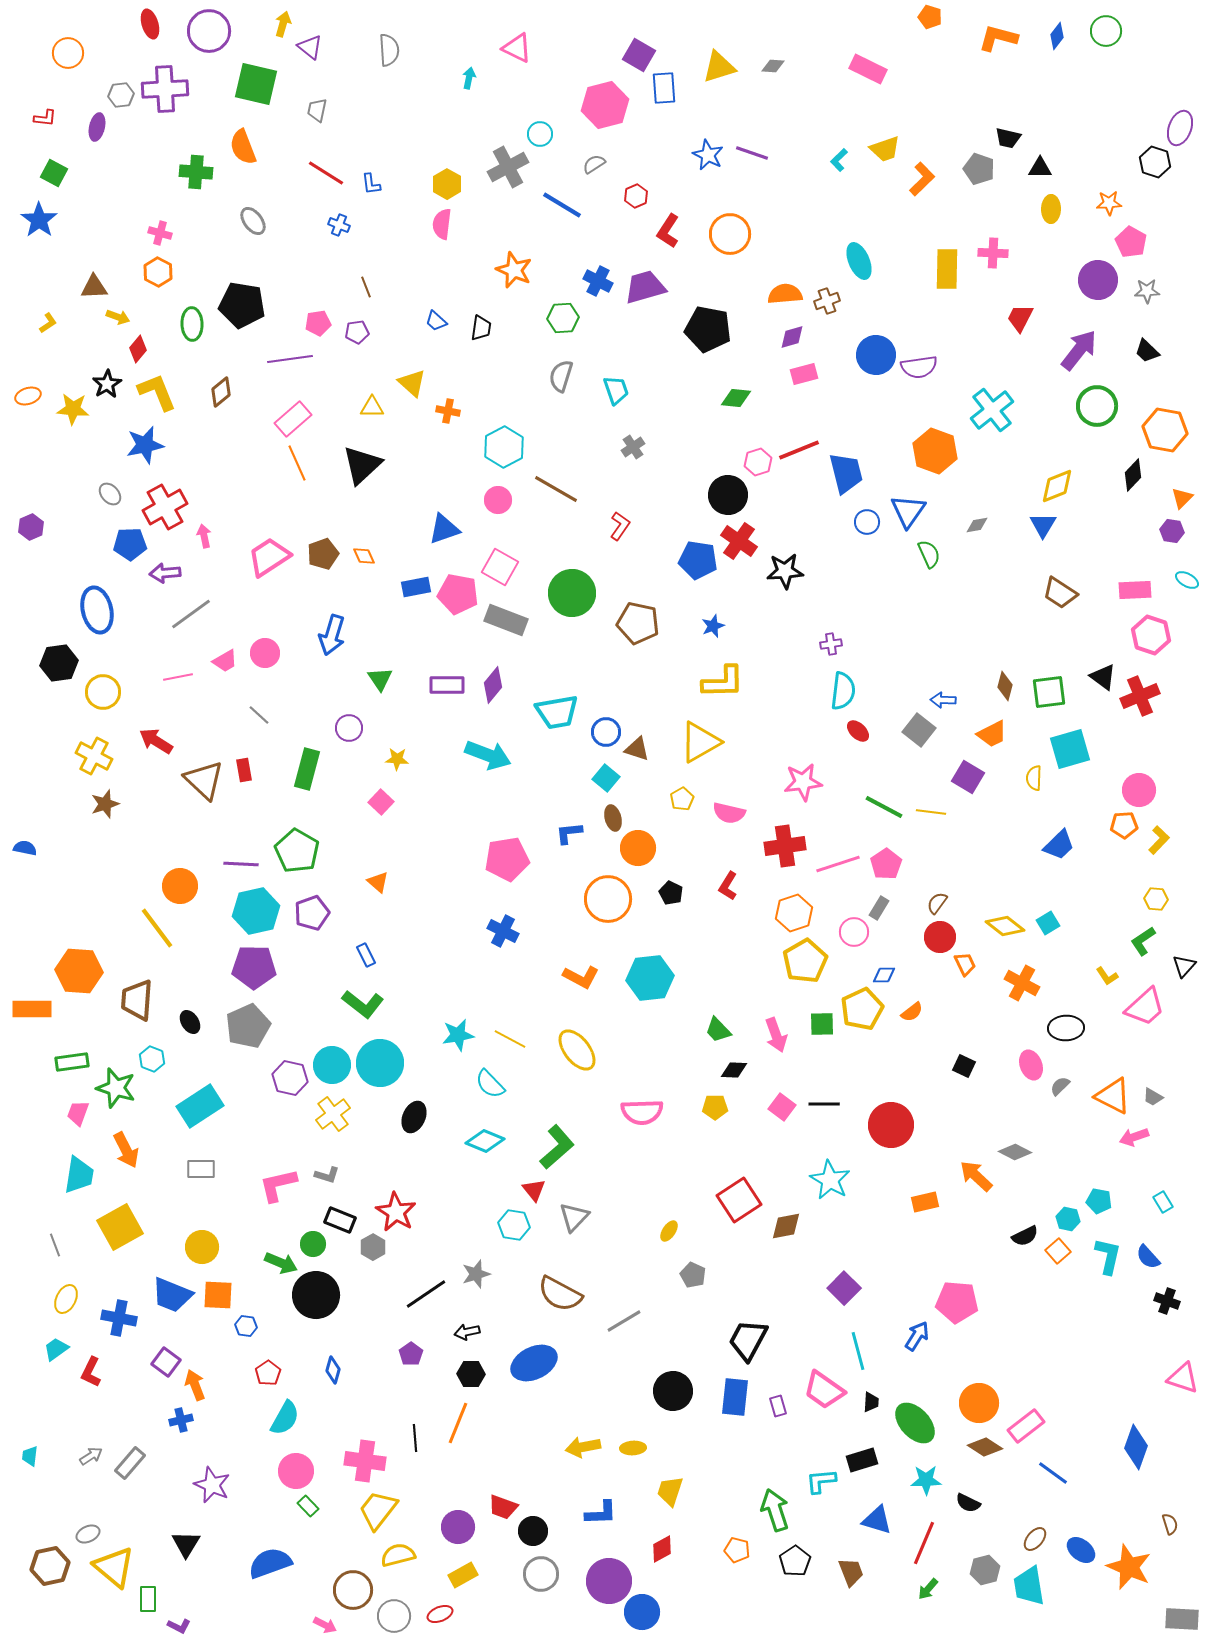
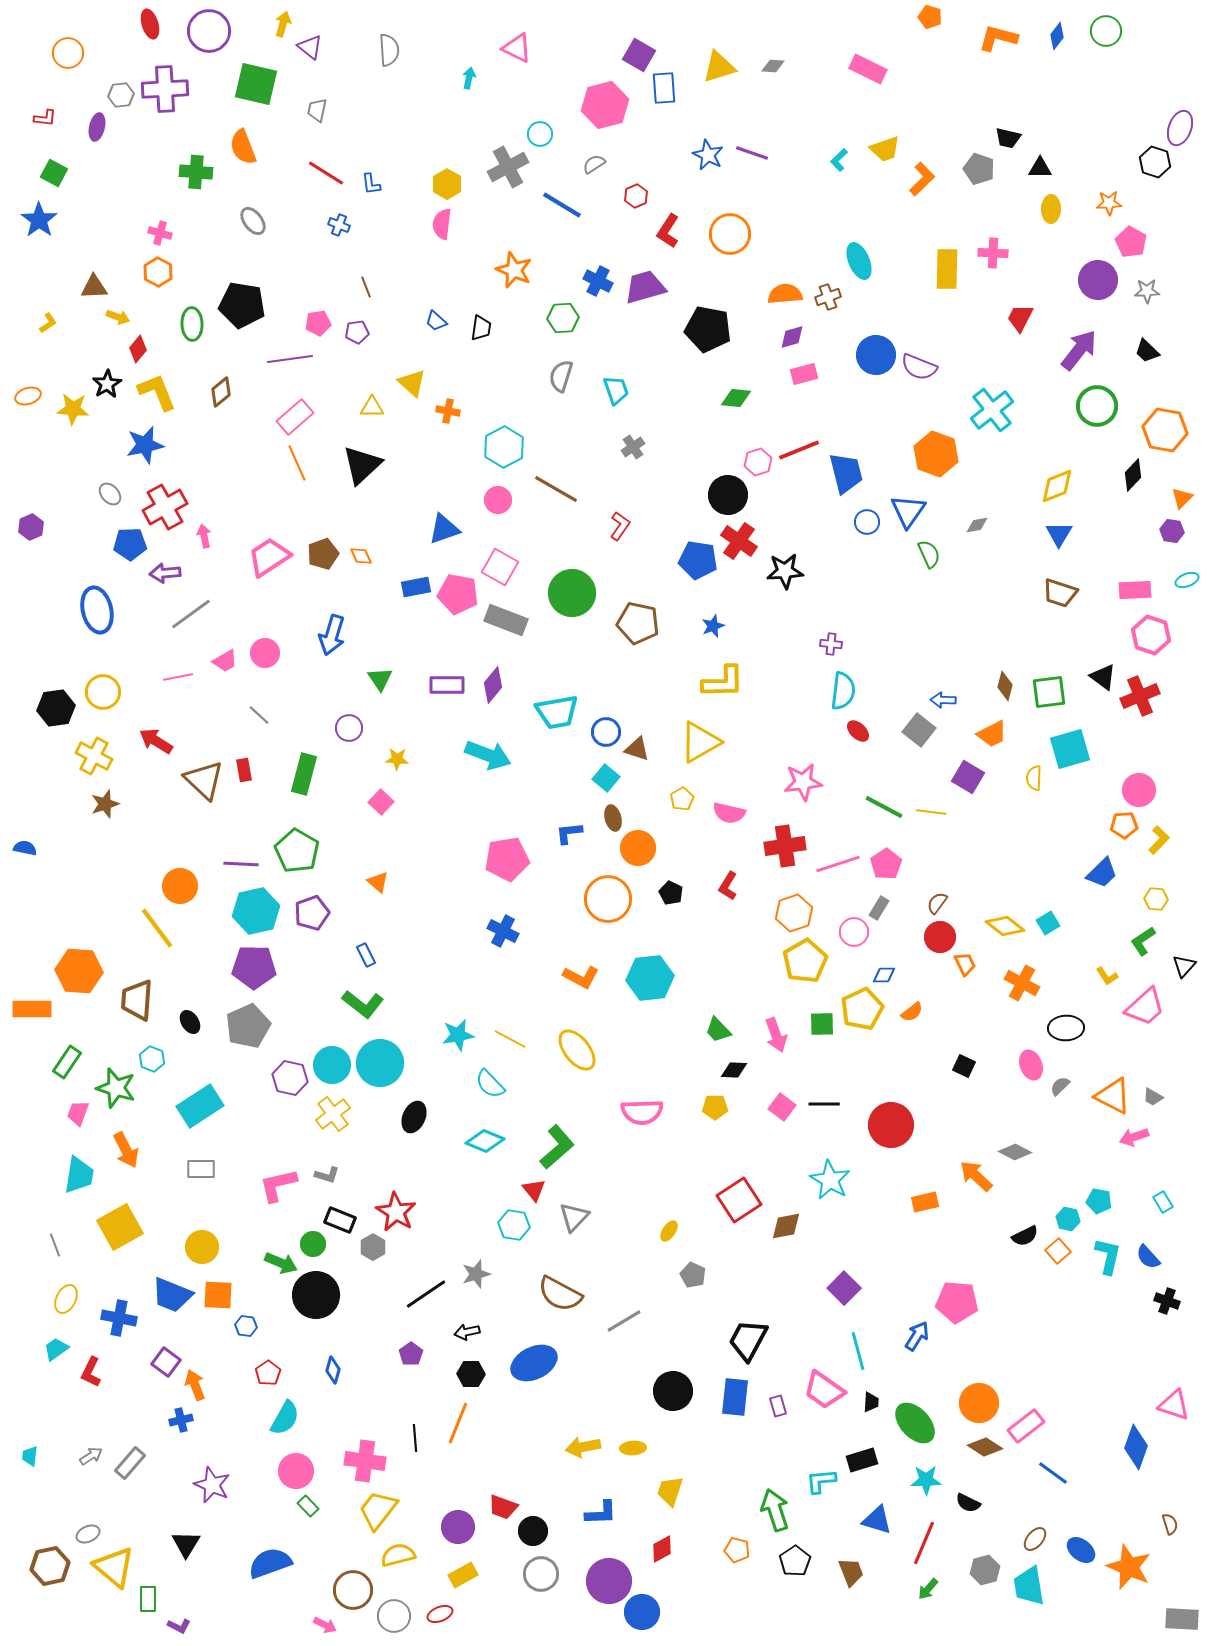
brown cross at (827, 301): moved 1 px right, 4 px up
purple semicircle at (919, 367): rotated 30 degrees clockwise
pink rectangle at (293, 419): moved 2 px right, 2 px up
orange hexagon at (935, 451): moved 1 px right, 3 px down
blue triangle at (1043, 525): moved 16 px right, 9 px down
orange diamond at (364, 556): moved 3 px left
cyan ellipse at (1187, 580): rotated 50 degrees counterclockwise
brown trapezoid at (1060, 593): rotated 15 degrees counterclockwise
purple cross at (831, 644): rotated 15 degrees clockwise
black hexagon at (59, 663): moved 3 px left, 45 px down
green rectangle at (307, 769): moved 3 px left, 5 px down
blue trapezoid at (1059, 845): moved 43 px right, 28 px down
green rectangle at (72, 1062): moved 5 px left; rotated 48 degrees counterclockwise
pink triangle at (1183, 1378): moved 9 px left, 27 px down
